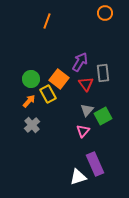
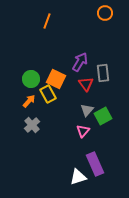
orange square: moved 3 px left; rotated 12 degrees counterclockwise
